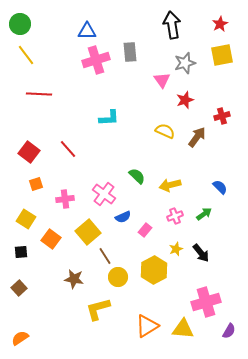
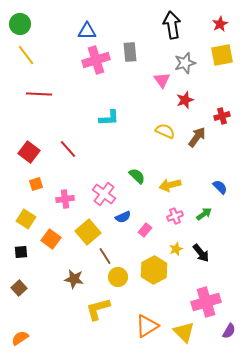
yellow triangle at (183, 329): moved 1 px right, 3 px down; rotated 40 degrees clockwise
